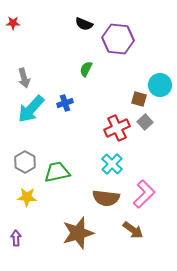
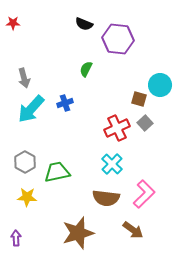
gray square: moved 1 px down
